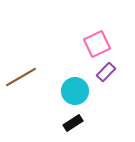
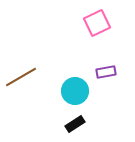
pink square: moved 21 px up
purple rectangle: rotated 36 degrees clockwise
black rectangle: moved 2 px right, 1 px down
